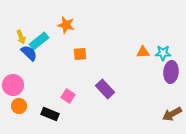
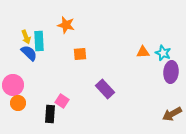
yellow arrow: moved 5 px right
cyan rectangle: rotated 54 degrees counterclockwise
cyan star: rotated 21 degrees clockwise
pink square: moved 6 px left, 5 px down
orange circle: moved 1 px left, 3 px up
black rectangle: rotated 72 degrees clockwise
